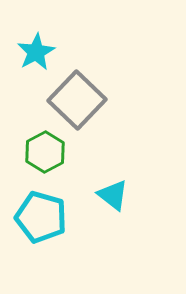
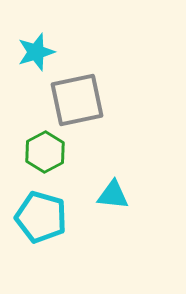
cyan star: rotated 12 degrees clockwise
gray square: rotated 34 degrees clockwise
cyan triangle: rotated 32 degrees counterclockwise
